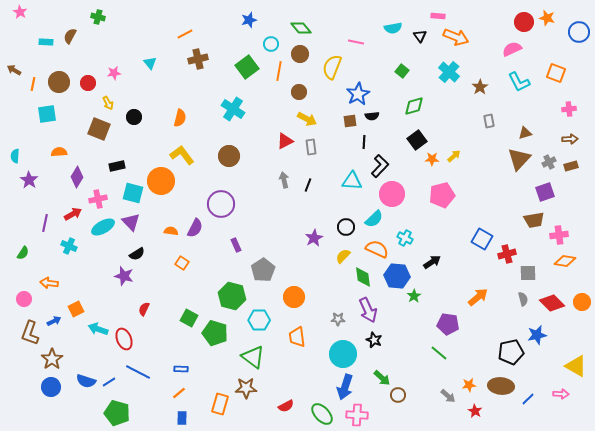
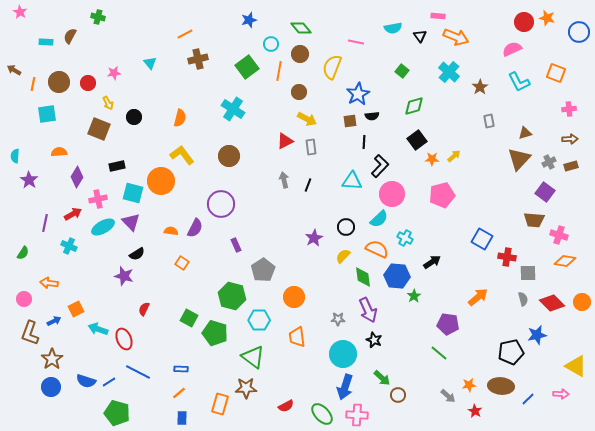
purple square at (545, 192): rotated 36 degrees counterclockwise
cyan semicircle at (374, 219): moved 5 px right
brown trapezoid at (534, 220): rotated 15 degrees clockwise
pink cross at (559, 235): rotated 24 degrees clockwise
red cross at (507, 254): moved 3 px down; rotated 24 degrees clockwise
